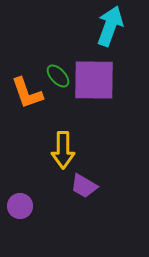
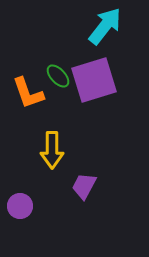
cyan arrow: moved 5 px left; rotated 18 degrees clockwise
purple square: rotated 18 degrees counterclockwise
orange L-shape: moved 1 px right
yellow arrow: moved 11 px left
purple trapezoid: rotated 88 degrees clockwise
